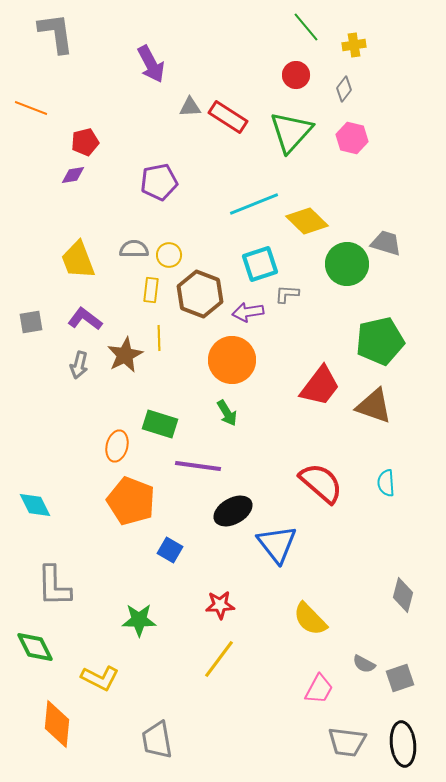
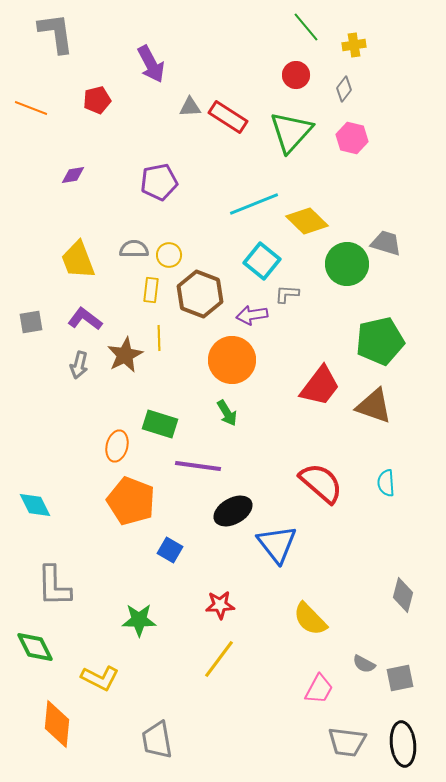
red pentagon at (85, 142): moved 12 px right, 42 px up
cyan square at (260, 264): moved 2 px right, 3 px up; rotated 33 degrees counterclockwise
purple arrow at (248, 312): moved 4 px right, 3 px down
gray square at (400, 678): rotated 8 degrees clockwise
